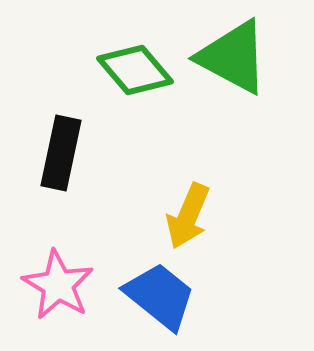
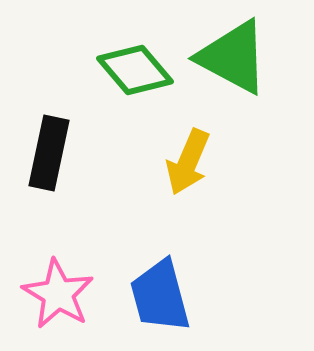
black rectangle: moved 12 px left
yellow arrow: moved 54 px up
pink star: moved 9 px down
blue trapezoid: rotated 144 degrees counterclockwise
